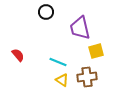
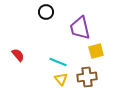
yellow triangle: moved 1 px left, 1 px up; rotated 16 degrees clockwise
